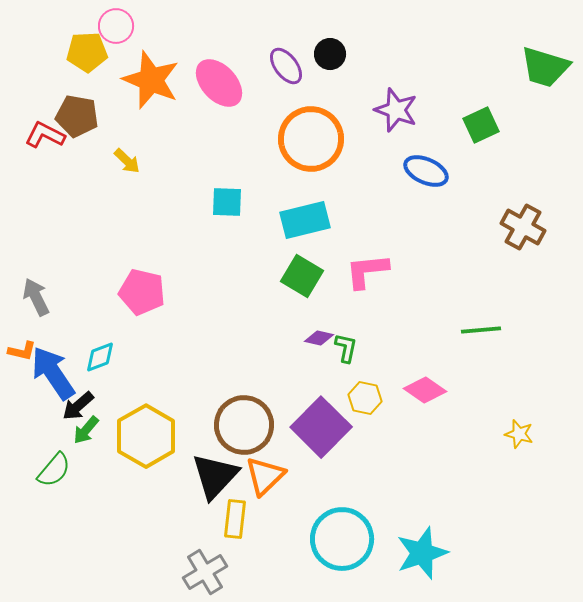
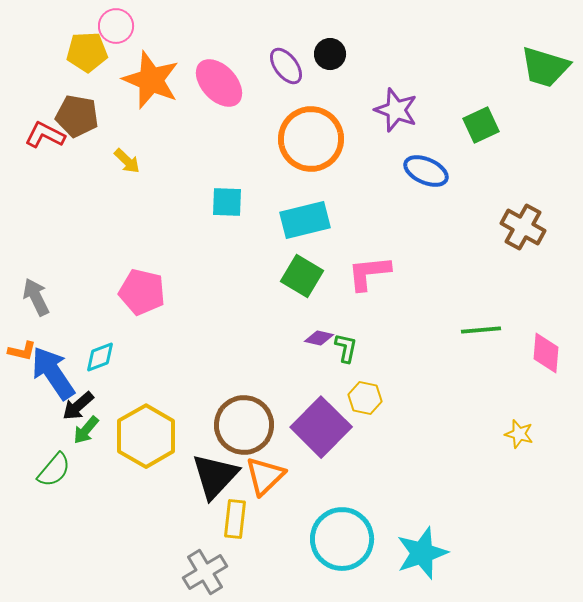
pink L-shape at (367, 271): moved 2 px right, 2 px down
pink diamond at (425, 390): moved 121 px right, 37 px up; rotated 60 degrees clockwise
